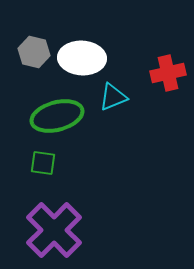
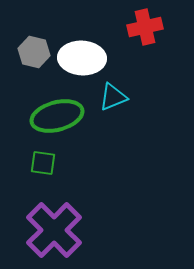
red cross: moved 23 px left, 46 px up
